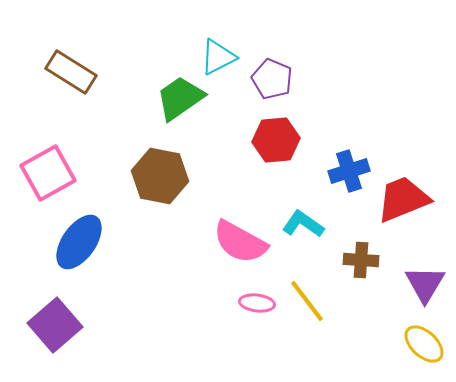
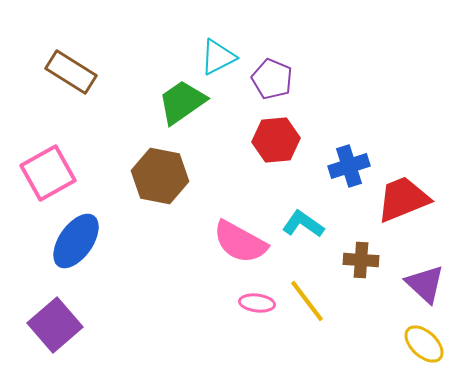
green trapezoid: moved 2 px right, 4 px down
blue cross: moved 5 px up
blue ellipse: moved 3 px left, 1 px up
purple triangle: rotated 18 degrees counterclockwise
